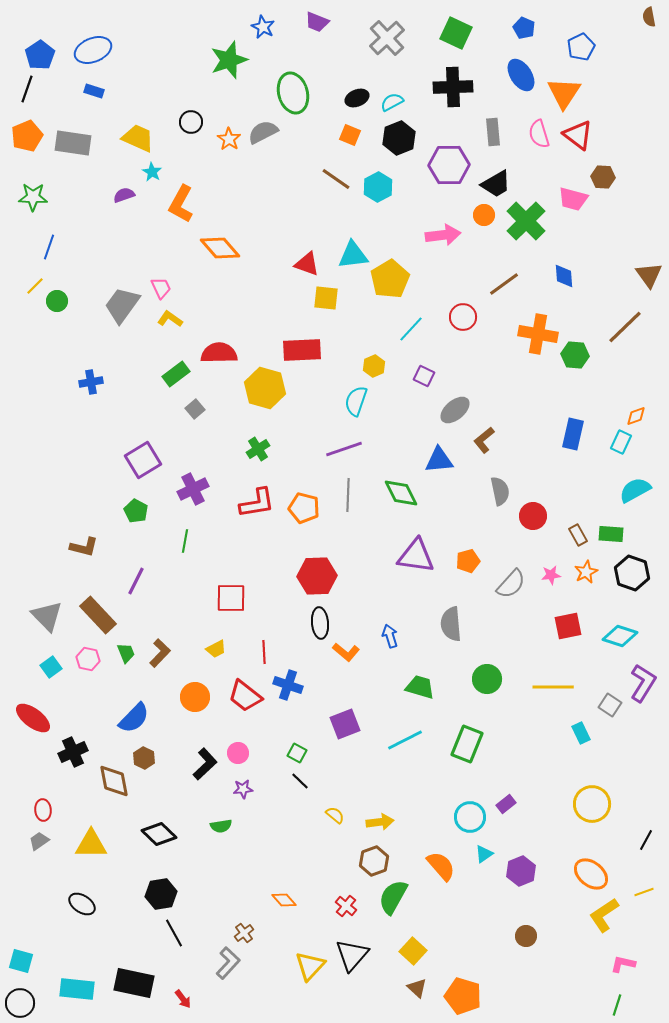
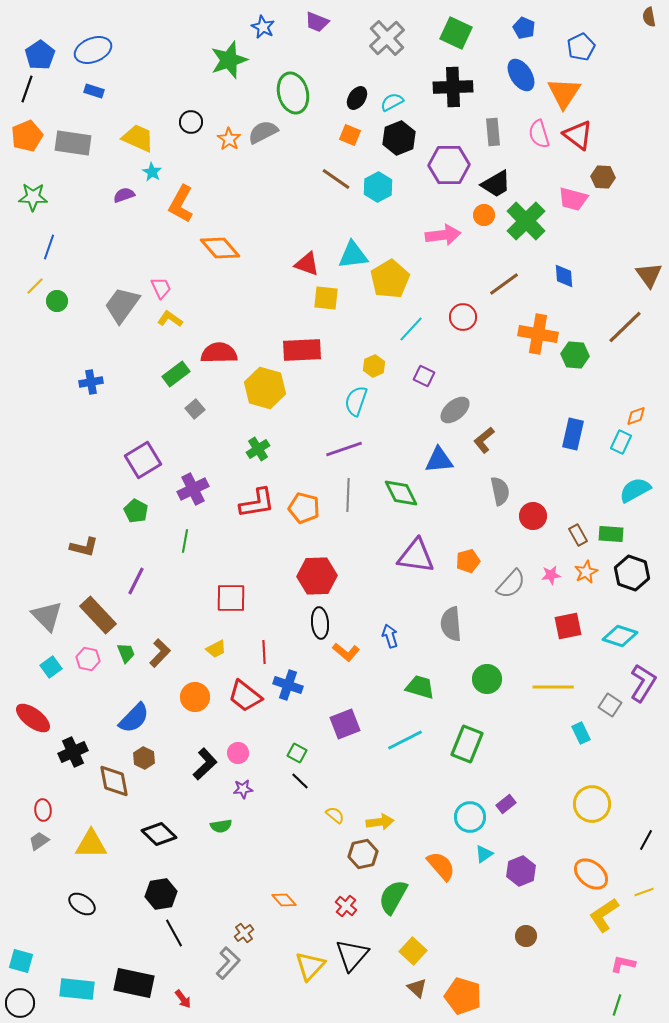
black ellipse at (357, 98): rotated 35 degrees counterclockwise
brown hexagon at (374, 861): moved 11 px left, 7 px up; rotated 8 degrees clockwise
